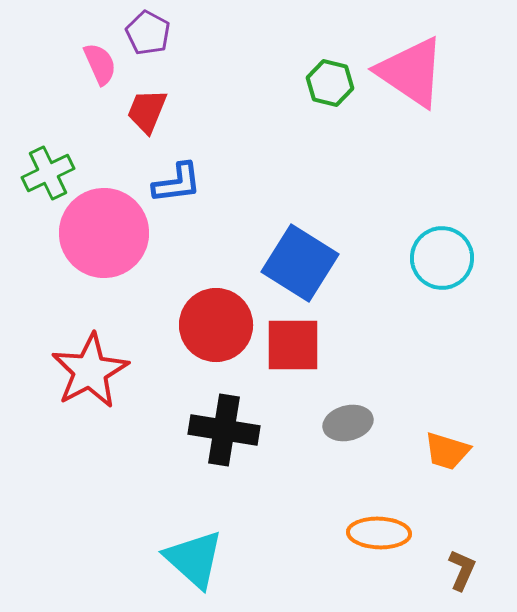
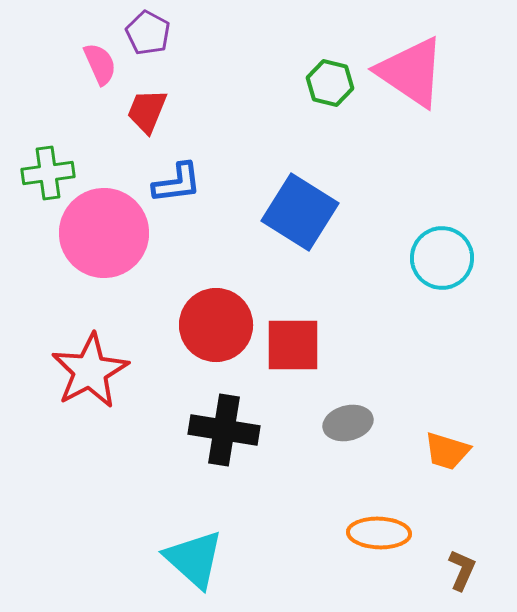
green cross: rotated 18 degrees clockwise
blue square: moved 51 px up
